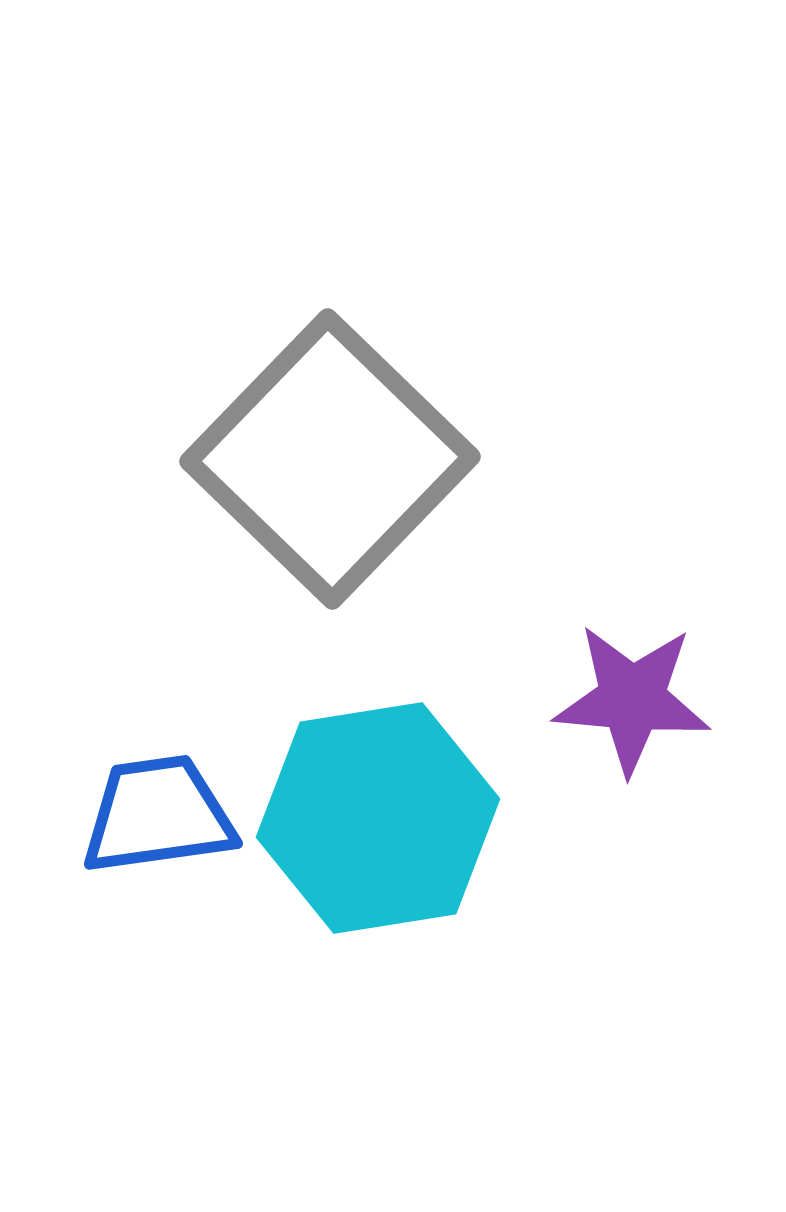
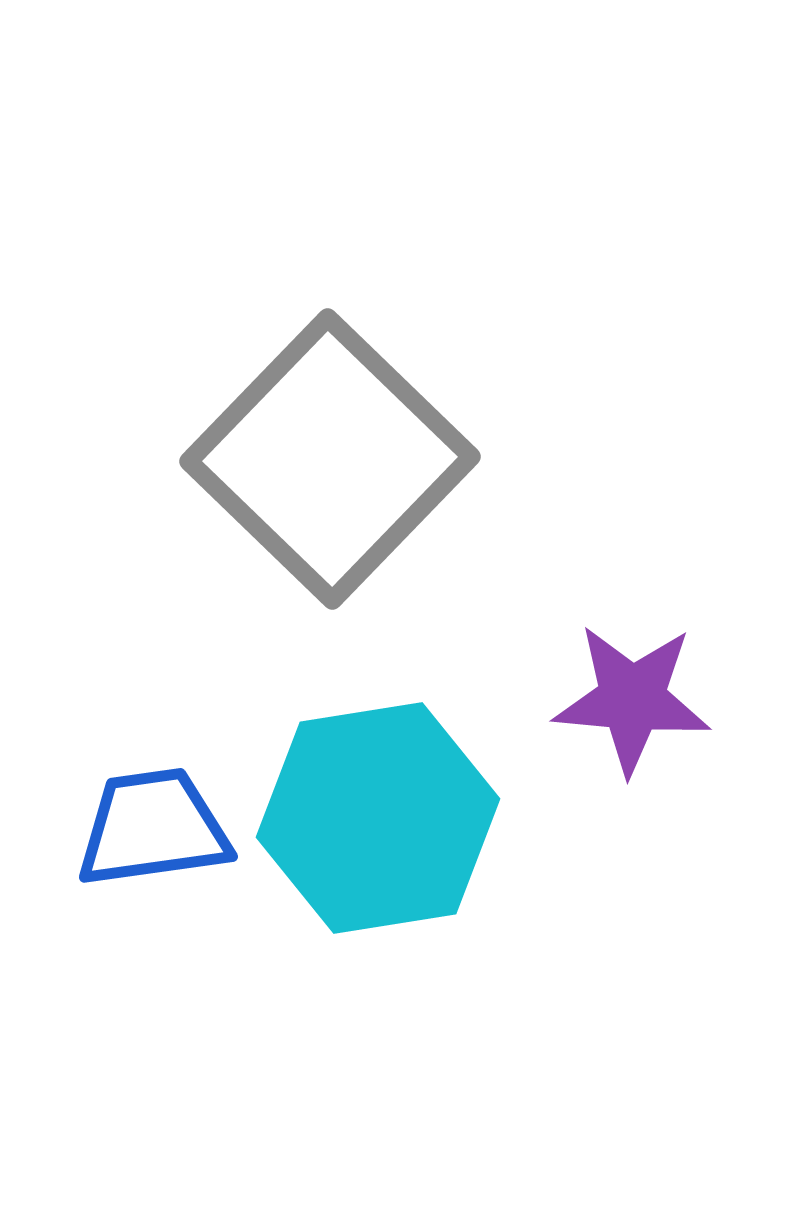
blue trapezoid: moved 5 px left, 13 px down
